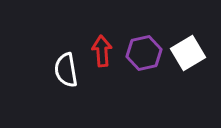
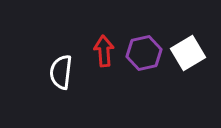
red arrow: moved 2 px right
white semicircle: moved 5 px left, 2 px down; rotated 16 degrees clockwise
